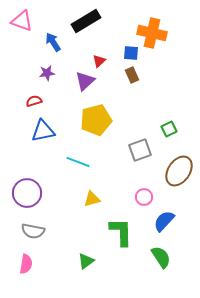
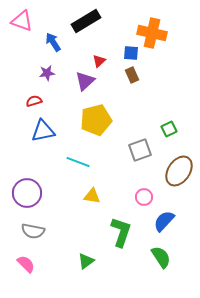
yellow triangle: moved 3 px up; rotated 24 degrees clockwise
green L-shape: rotated 20 degrees clockwise
pink semicircle: rotated 54 degrees counterclockwise
